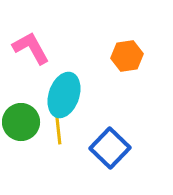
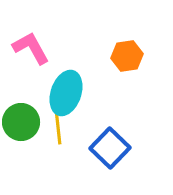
cyan ellipse: moved 2 px right, 2 px up
